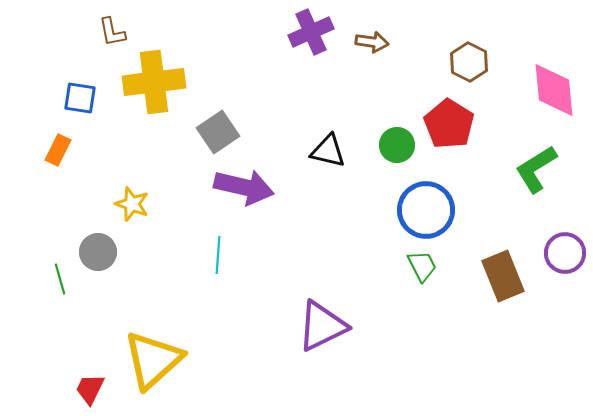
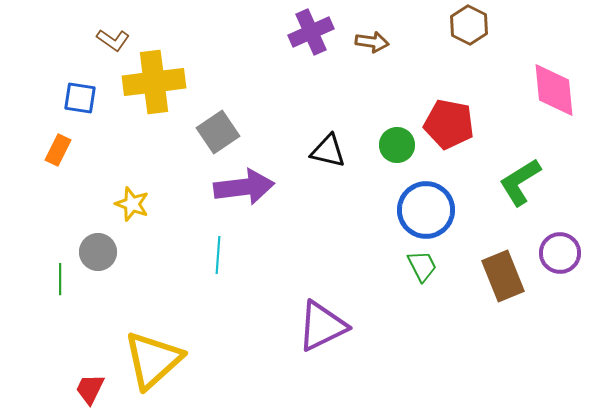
brown L-shape: moved 1 px right, 8 px down; rotated 44 degrees counterclockwise
brown hexagon: moved 37 px up
red pentagon: rotated 21 degrees counterclockwise
green L-shape: moved 16 px left, 13 px down
purple arrow: rotated 20 degrees counterclockwise
purple circle: moved 5 px left
green line: rotated 16 degrees clockwise
